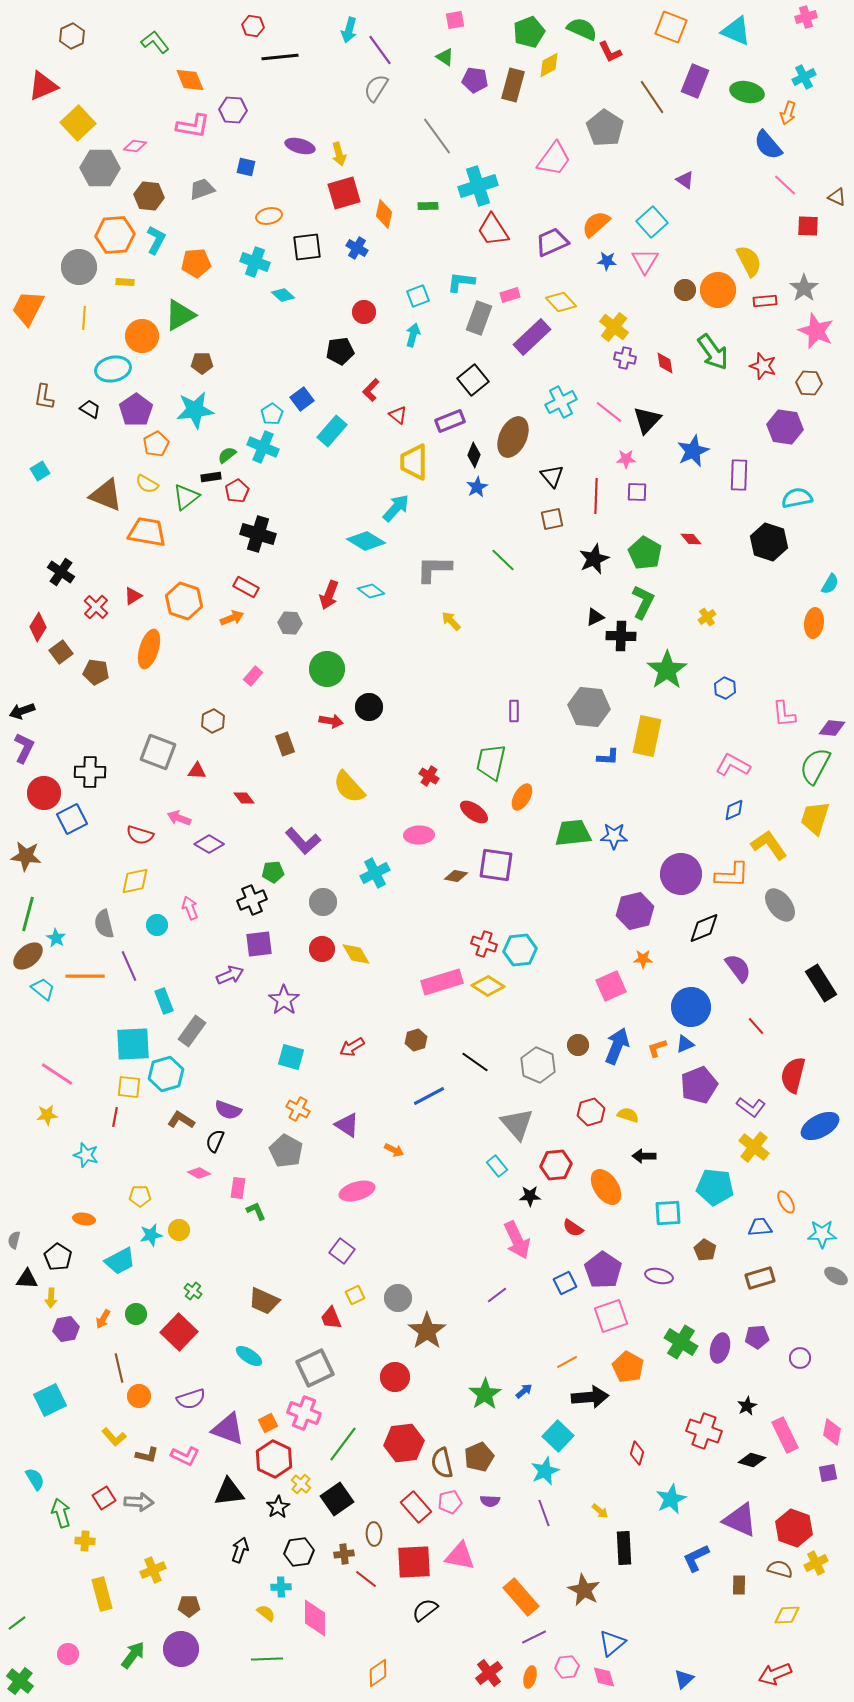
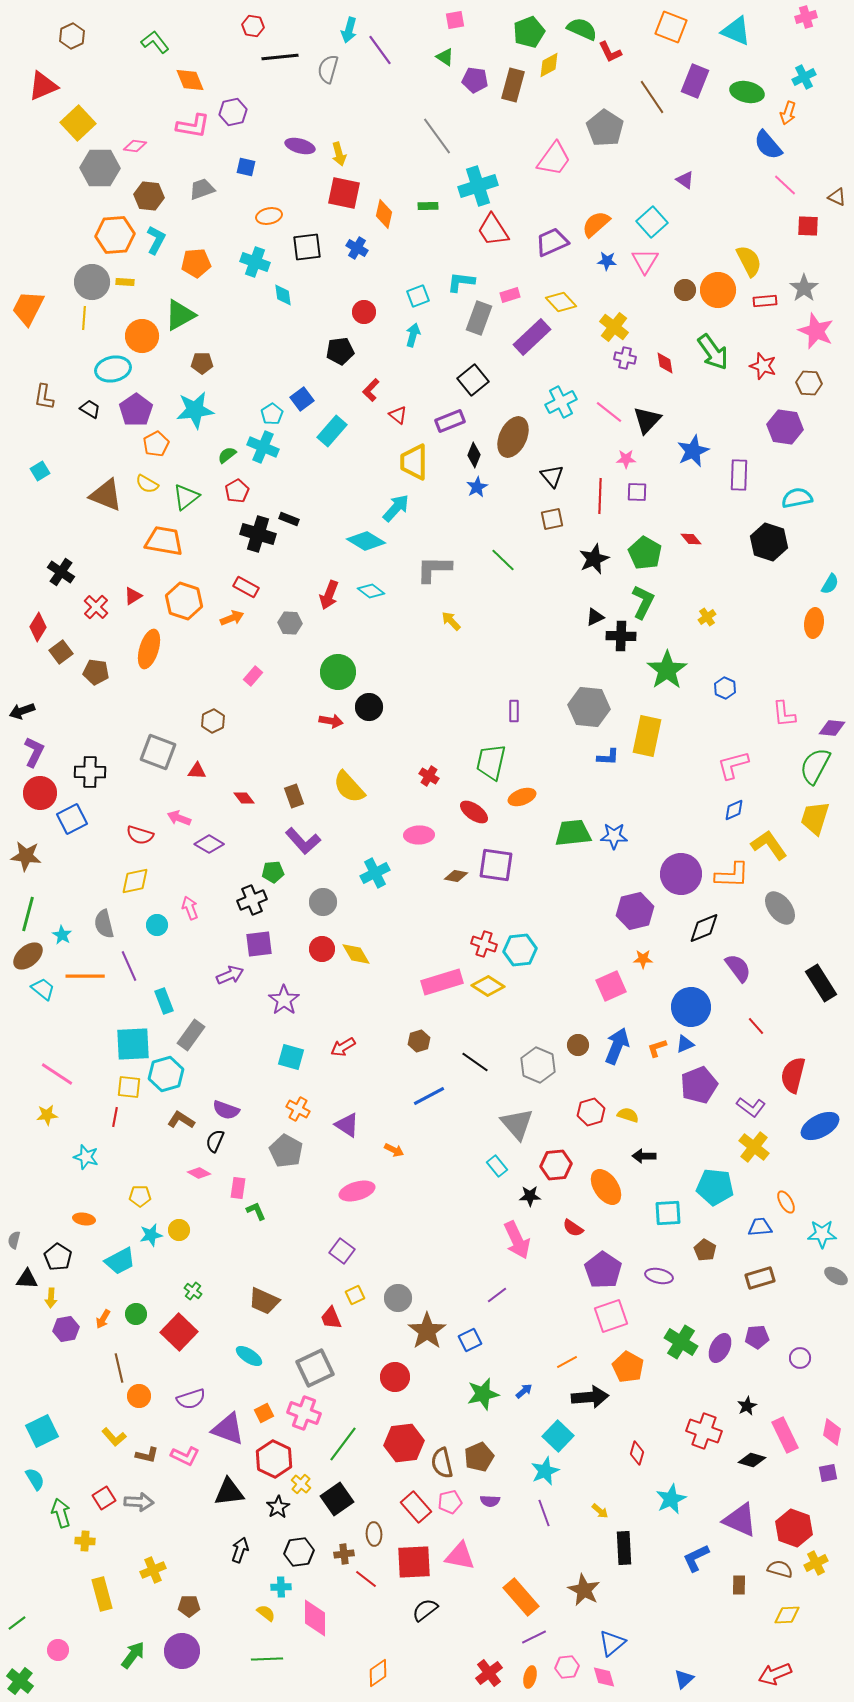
gray semicircle at (376, 88): moved 48 px left, 19 px up; rotated 16 degrees counterclockwise
purple hexagon at (233, 110): moved 2 px down; rotated 16 degrees counterclockwise
red square at (344, 193): rotated 28 degrees clockwise
gray circle at (79, 267): moved 13 px right, 15 px down
cyan diamond at (283, 295): rotated 40 degrees clockwise
black rectangle at (211, 477): moved 78 px right, 42 px down; rotated 30 degrees clockwise
red line at (596, 496): moved 4 px right
orange trapezoid at (147, 532): moved 17 px right, 9 px down
green circle at (327, 669): moved 11 px right, 3 px down
brown rectangle at (285, 744): moved 9 px right, 52 px down
purple L-shape at (24, 748): moved 10 px right, 4 px down
pink L-shape at (733, 765): rotated 44 degrees counterclockwise
red circle at (44, 793): moved 4 px left
orange ellipse at (522, 797): rotated 40 degrees clockwise
gray ellipse at (780, 905): moved 3 px down
cyan star at (56, 938): moved 6 px right, 3 px up
gray rectangle at (192, 1031): moved 1 px left, 4 px down
brown hexagon at (416, 1040): moved 3 px right, 1 px down
red arrow at (352, 1047): moved 9 px left
purple semicircle at (228, 1110): moved 2 px left
cyan star at (86, 1155): moved 2 px down
blue square at (565, 1283): moved 95 px left, 57 px down
purple ellipse at (720, 1348): rotated 12 degrees clockwise
green star at (485, 1394): moved 2 px left; rotated 20 degrees clockwise
cyan square at (50, 1400): moved 8 px left, 31 px down
orange square at (268, 1423): moved 4 px left, 10 px up
purple circle at (181, 1649): moved 1 px right, 2 px down
pink circle at (68, 1654): moved 10 px left, 4 px up
